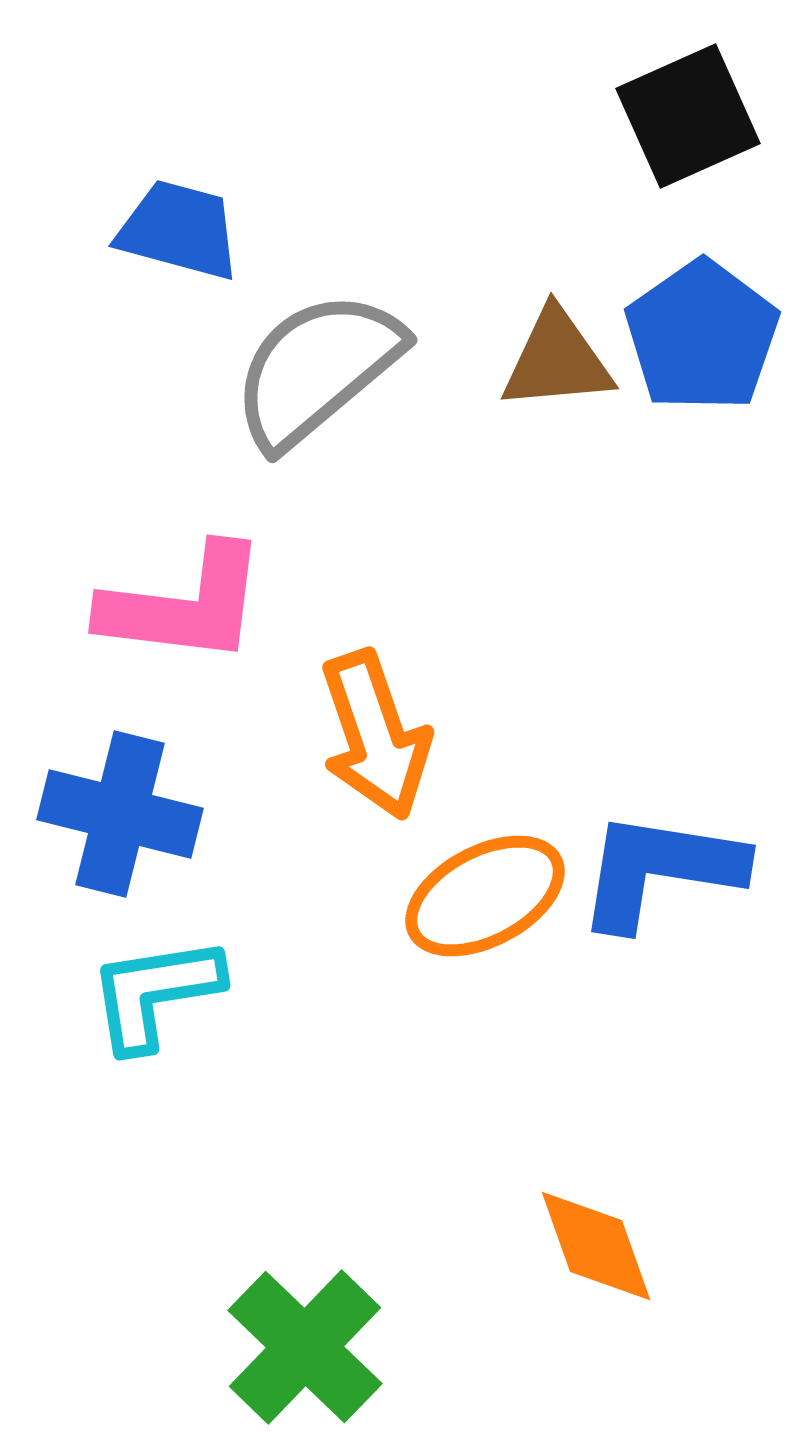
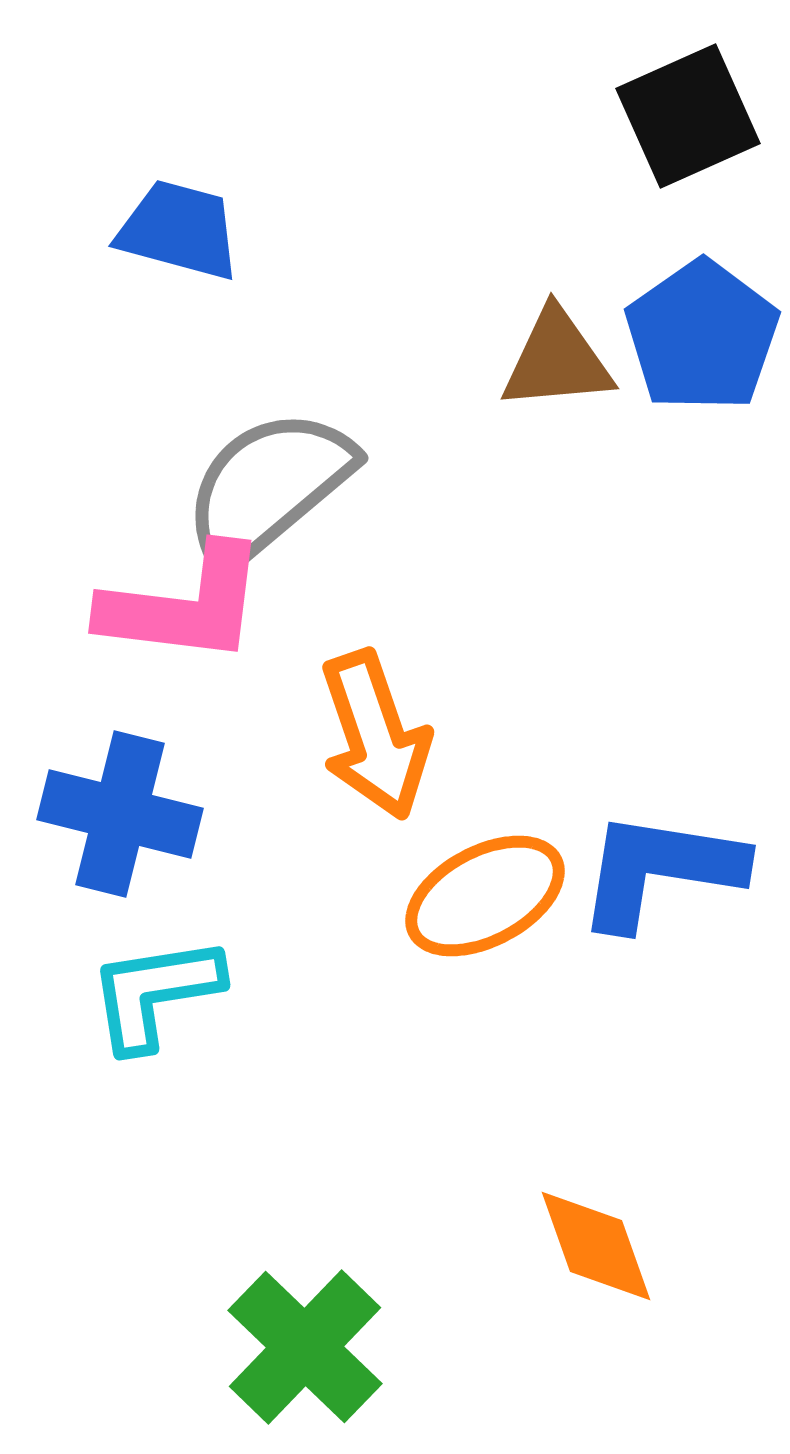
gray semicircle: moved 49 px left, 118 px down
